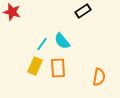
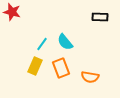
black rectangle: moved 17 px right, 6 px down; rotated 35 degrees clockwise
cyan semicircle: moved 3 px right, 1 px down
orange rectangle: moved 3 px right; rotated 18 degrees counterclockwise
orange semicircle: moved 9 px left; rotated 90 degrees clockwise
